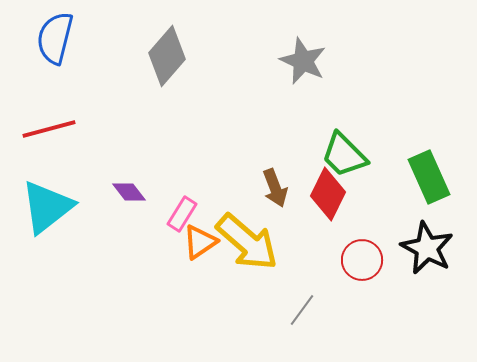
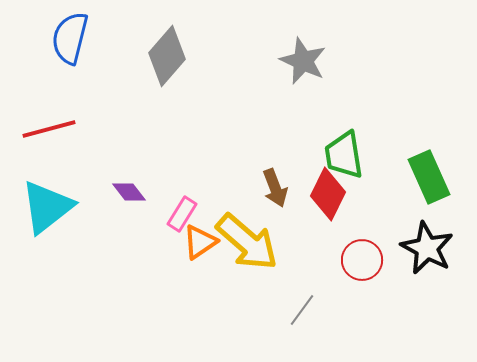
blue semicircle: moved 15 px right
green trapezoid: rotated 36 degrees clockwise
